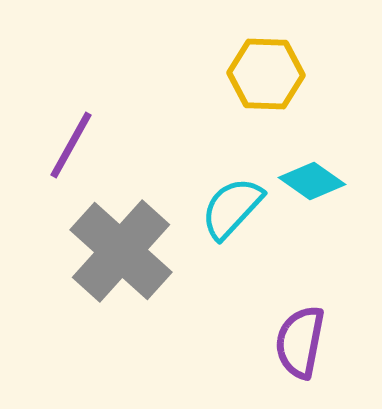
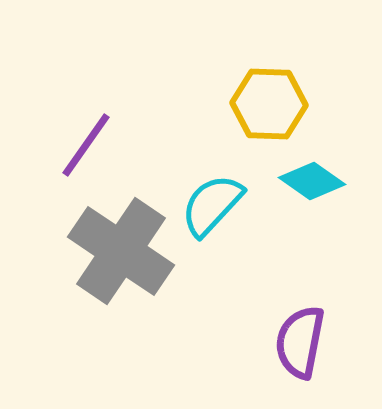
yellow hexagon: moved 3 px right, 30 px down
purple line: moved 15 px right; rotated 6 degrees clockwise
cyan semicircle: moved 20 px left, 3 px up
gray cross: rotated 8 degrees counterclockwise
